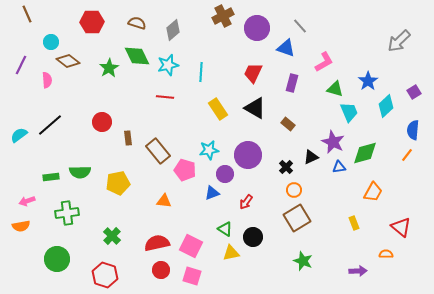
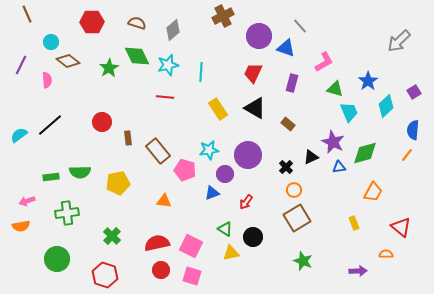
purple circle at (257, 28): moved 2 px right, 8 px down
